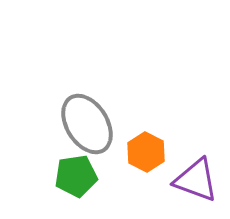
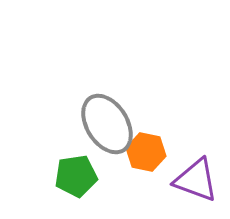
gray ellipse: moved 20 px right
orange hexagon: rotated 15 degrees counterclockwise
